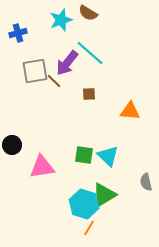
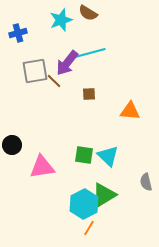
cyan line: rotated 56 degrees counterclockwise
cyan hexagon: rotated 16 degrees clockwise
